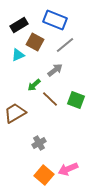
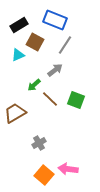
gray line: rotated 18 degrees counterclockwise
pink arrow: rotated 30 degrees clockwise
